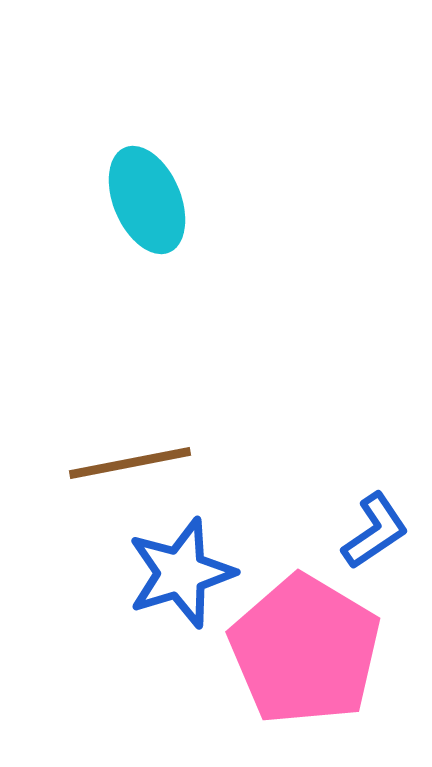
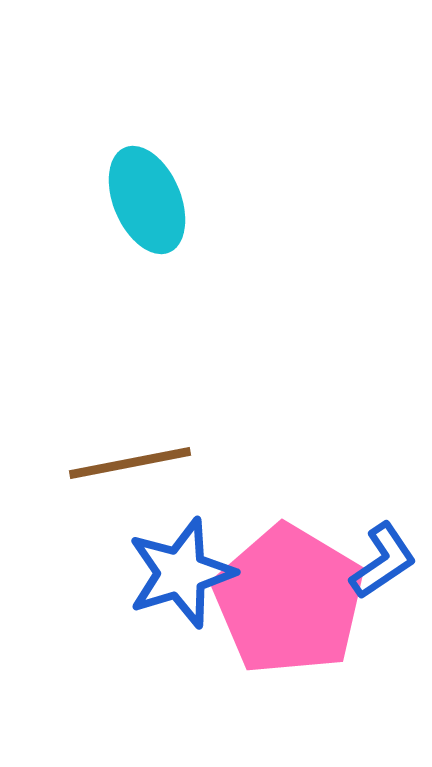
blue L-shape: moved 8 px right, 30 px down
pink pentagon: moved 16 px left, 50 px up
